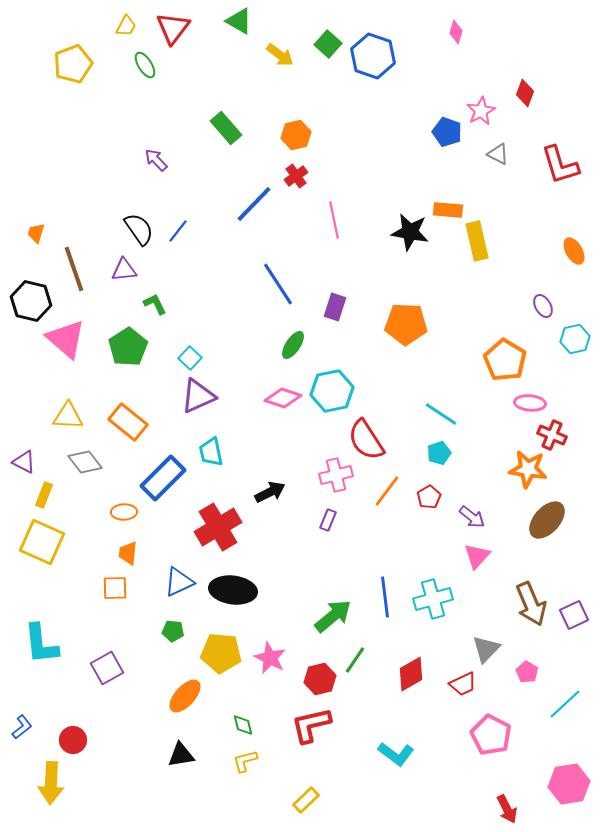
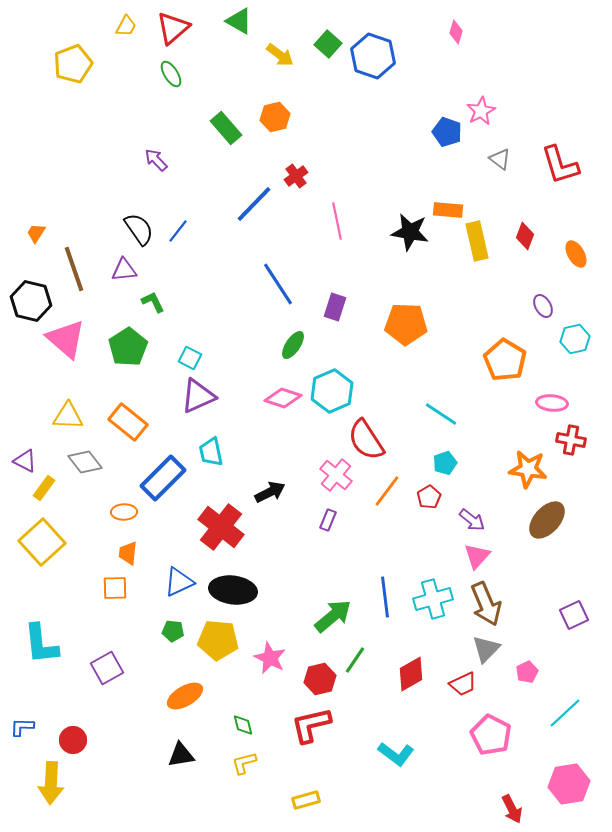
red triangle at (173, 28): rotated 12 degrees clockwise
green ellipse at (145, 65): moved 26 px right, 9 px down
red diamond at (525, 93): moved 143 px down
orange hexagon at (296, 135): moved 21 px left, 18 px up
gray triangle at (498, 154): moved 2 px right, 5 px down; rotated 10 degrees clockwise
pink line at (334, 220): moved 3 px right, 1 px down
orange trapezoid at (36, 233): rotated 15 degrees clockwise
orange ellipse at (574, 251): moved 2 px right, 3 px down
green L-shape at (155, 304): moved 2 px left, 2 px up
cyan square at (190, 358): rotated 15 degrees counterclockwise
cyan hexagon at (332, 391): rotated 12 degrees counterclockwise
pink ellipse at (530, 403): moved 22 px right
red cross at (552, 435): moved 19 px right, 5 px down; rotated 12 degrees counterclockwise
cyan pentagon at (439, 453): moved 6 px right, 10 px down
purple triangle at (24, 462): moved 1 px right, 1 px up
pink cross at (336, 475): rotated 36 degrees counterclockwise
yellow rectangle at (44, 495): moved 7 px up; rotated 15 degrees clockwise
purple arrow at (472, 517): moved 3 px down
red cross at (218, 527): moved 3 px right; rotated 21 degrees counterclockwise
yellow square at (42, 542): rotated 24 degrees clockwise
brown arrow at (531, 604): moved 45 px left
yellow pentagon at (221, 653): moved 3 px left, 13 px up
pink pentagon at (527, 672): rotated 15 degrees clockwise
orange ellipse at (185, 696): rotated 18 degrees clockwise
cyan line at (565, 704): moved 9 px down
blue L-shape at (22, 727): rotated 140 degrees counterclockwise
yellow L-shape at (245, 761): moved 1 px left, 2 px down
yellow rectangle at (306, 800): rotated 28 degrees clockwise
red arrow at (507, 809): moved 5 px right
